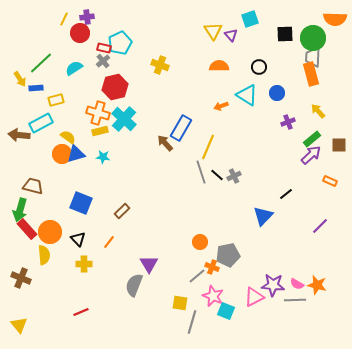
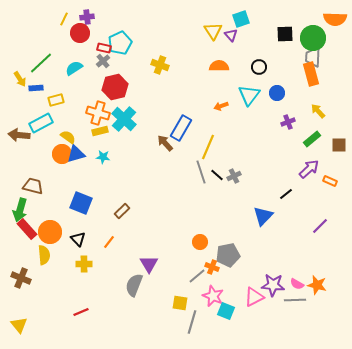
cyan square at (250, 19): moved 9 px left
cyan triangle at (247, 95): moved 2 px right; rotated 35 degrees clockwise
purple arrow at (311, 155): moved 2 px left, 14 px down
